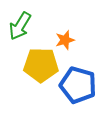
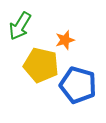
yellow pentagon: rotated 12 degrees clockwise
